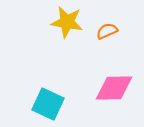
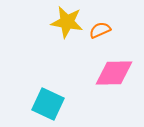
orange semicircle: moved 7 px left, 1 px up
pink diamond: moved 15 px up
